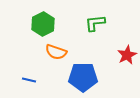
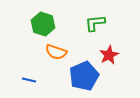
green hexagon: rotated 15 degrees counterclockwise
red star: moved 18 px left
blue pentagon: moved 1 px right, 1 px up; rotated 24 degrees counterclockwise
